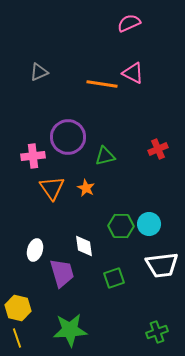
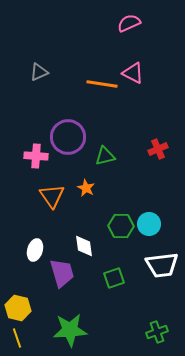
pink cross: moved 3 px right; rotated 10 degrees clockwise
orange triangle: moved 8 px down
